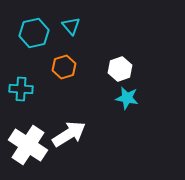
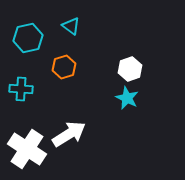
cyan triangle: rotated 12 degrees counterclockwise
cyan hexagon: moved 6 px left, 5 px down
white hexagon: moved 10 px right
cyan star: rotated 15 degrees clockwise
white cross: moved 1 px left, 4 px down
